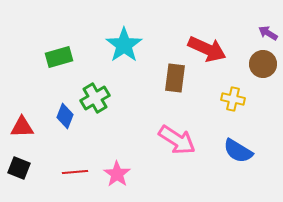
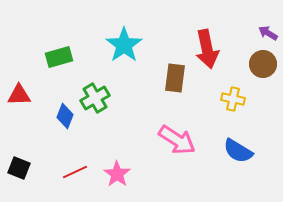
red arrow: rotated 54 degrees clockwise
red triangle: moved 3 px left, 32 px up
red line: rotated 20 degrees counterclockwise
